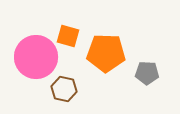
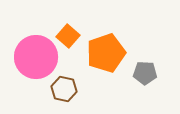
orange square: rotated 25 degrees clockwise
orange pentagon: rotated 21 degrees counterclockwise
gray pentagon: moved 2 px left
